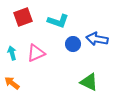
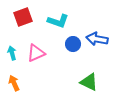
orange arrow: moved 2 px right; rotated 28 degrees clockwise
